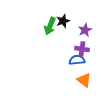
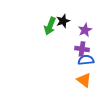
blue semicircle: moved 9 px right
